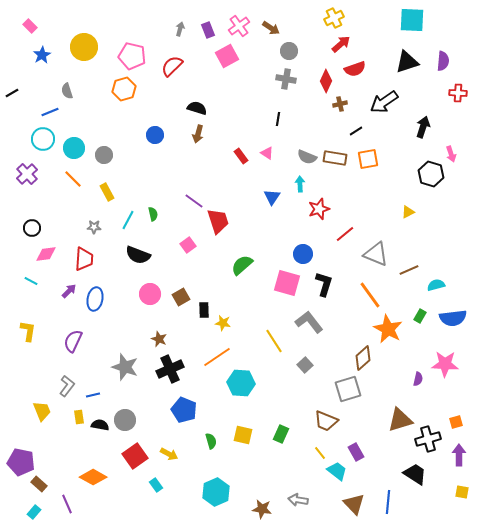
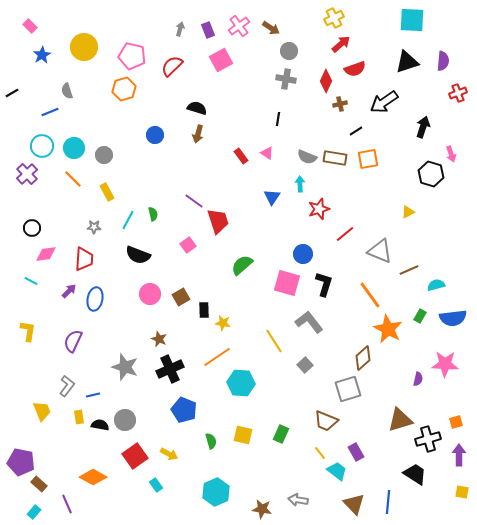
pink square at (227, 56): moved 6 px left, 4 px down
red cross at (458, 93): rotated 24 degrees counterclockwise
cyan circle at (43, 139): moved 1 px left, 7 px down
gray triangle at (376, 254): moved 4 px right, 3 px up
